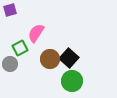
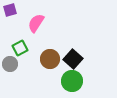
pink semicircle: moved 10 px up
black square: moved 4 px right, 1 px down
